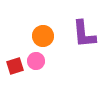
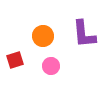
pink circle: moved 15 px right, 5 px down
red square: moved 6 px up
